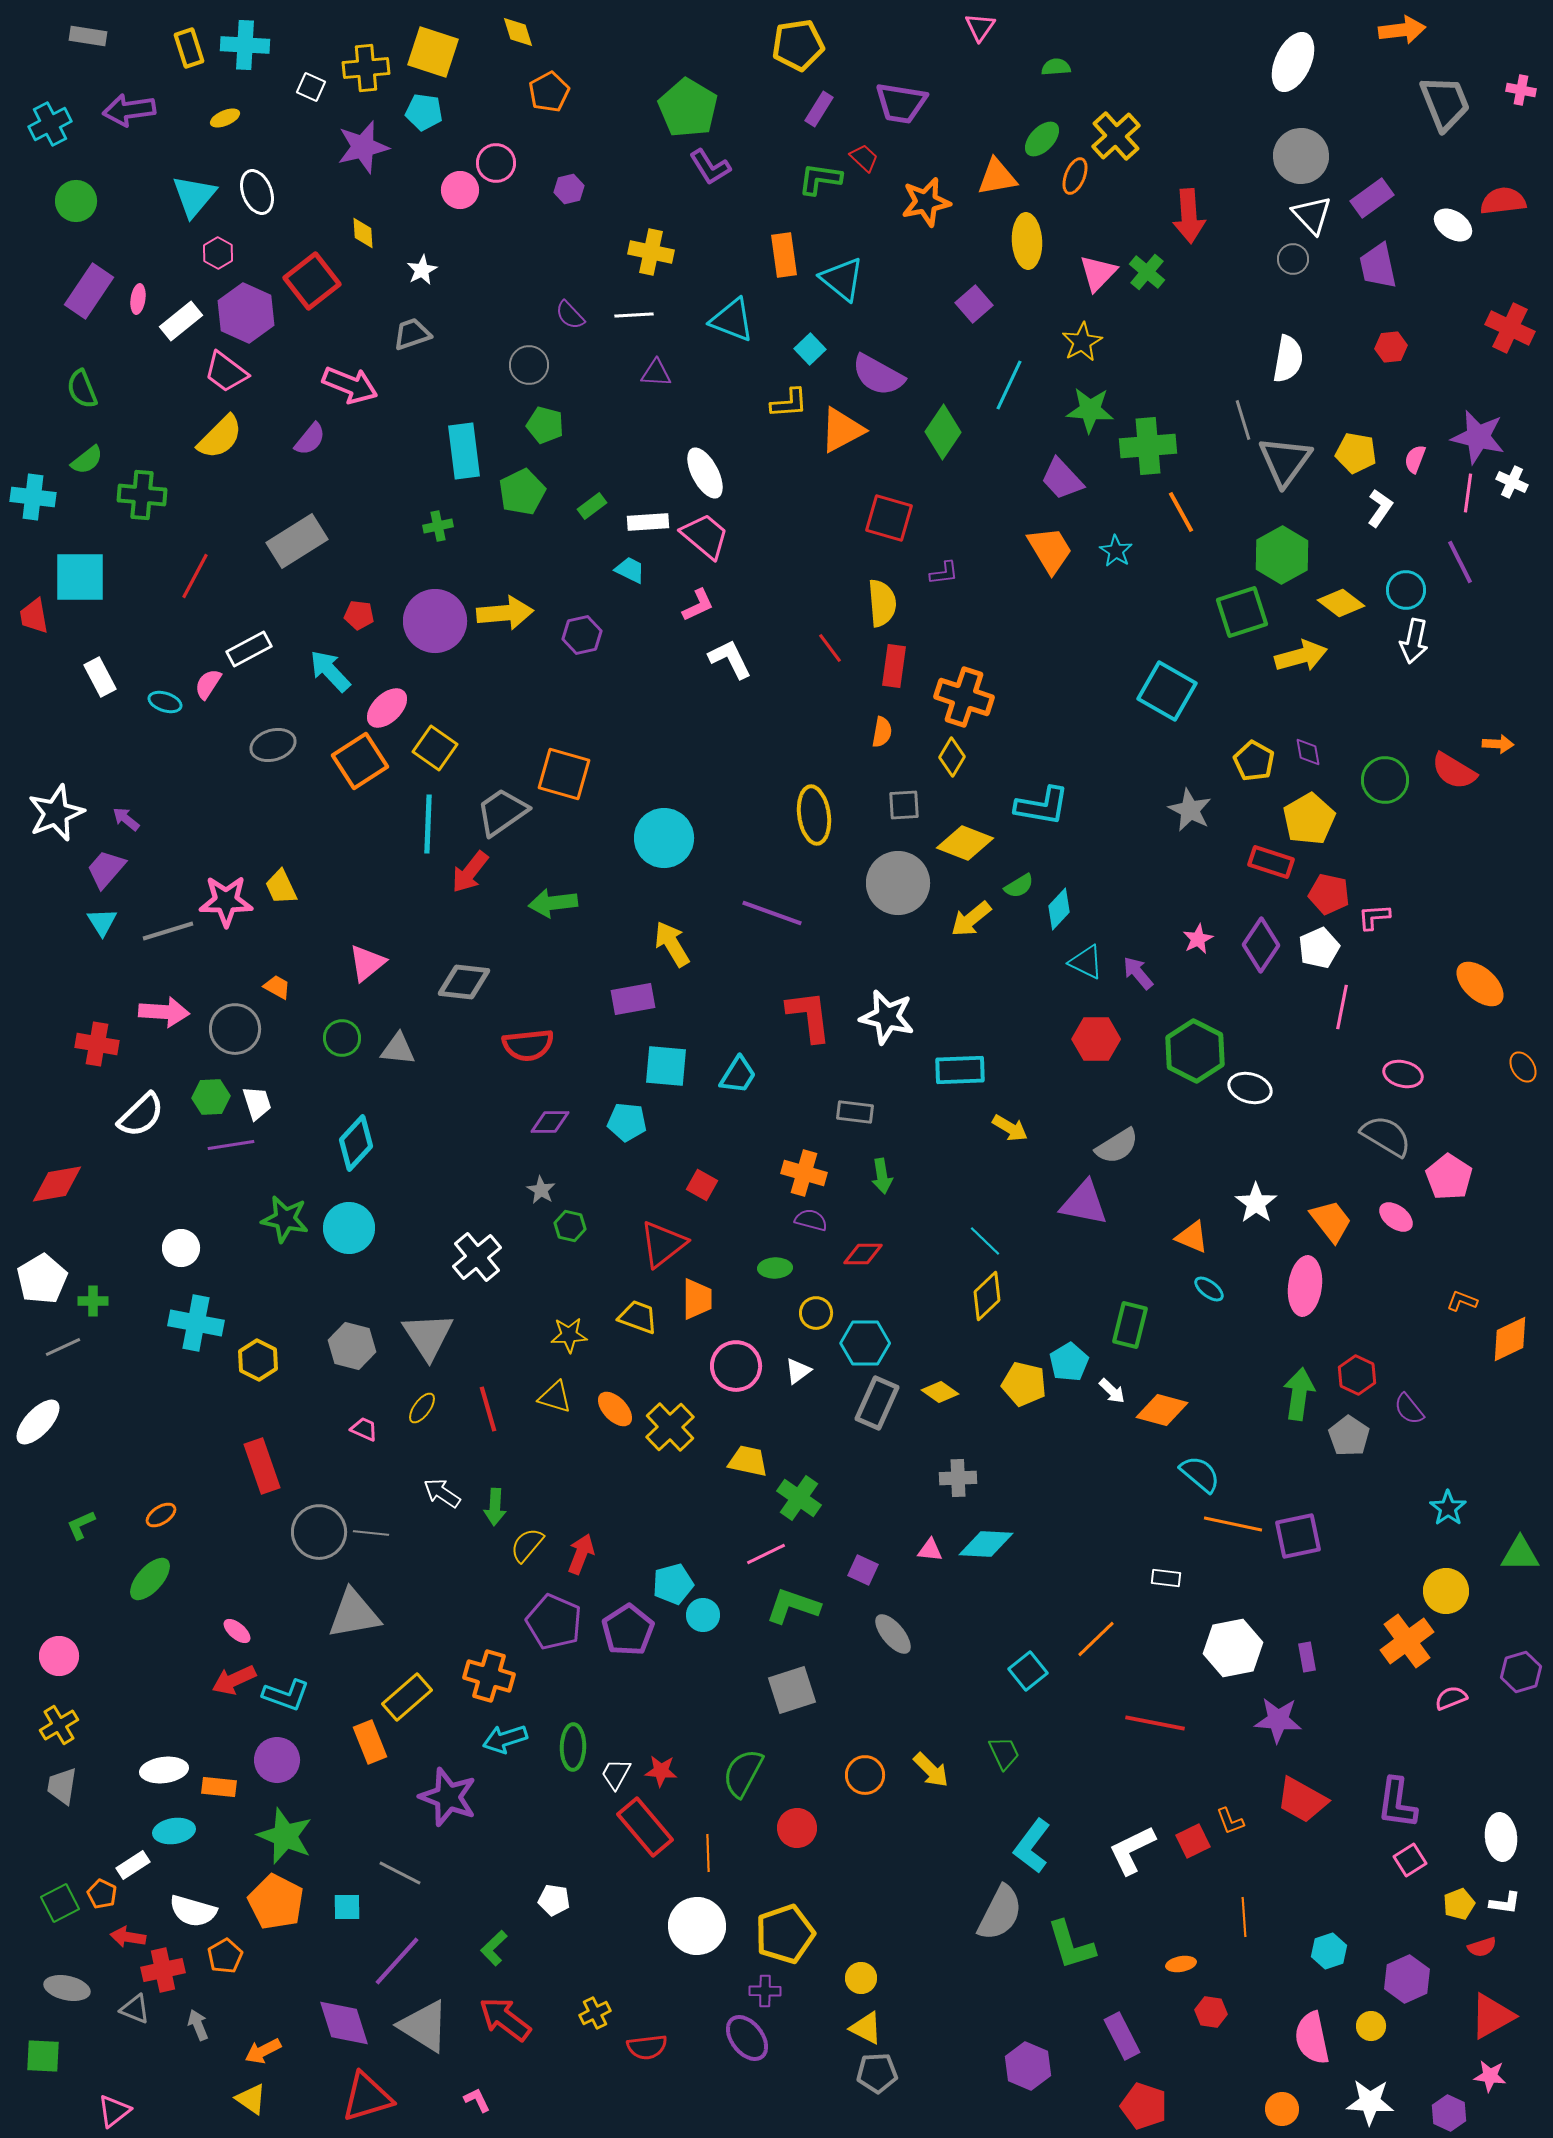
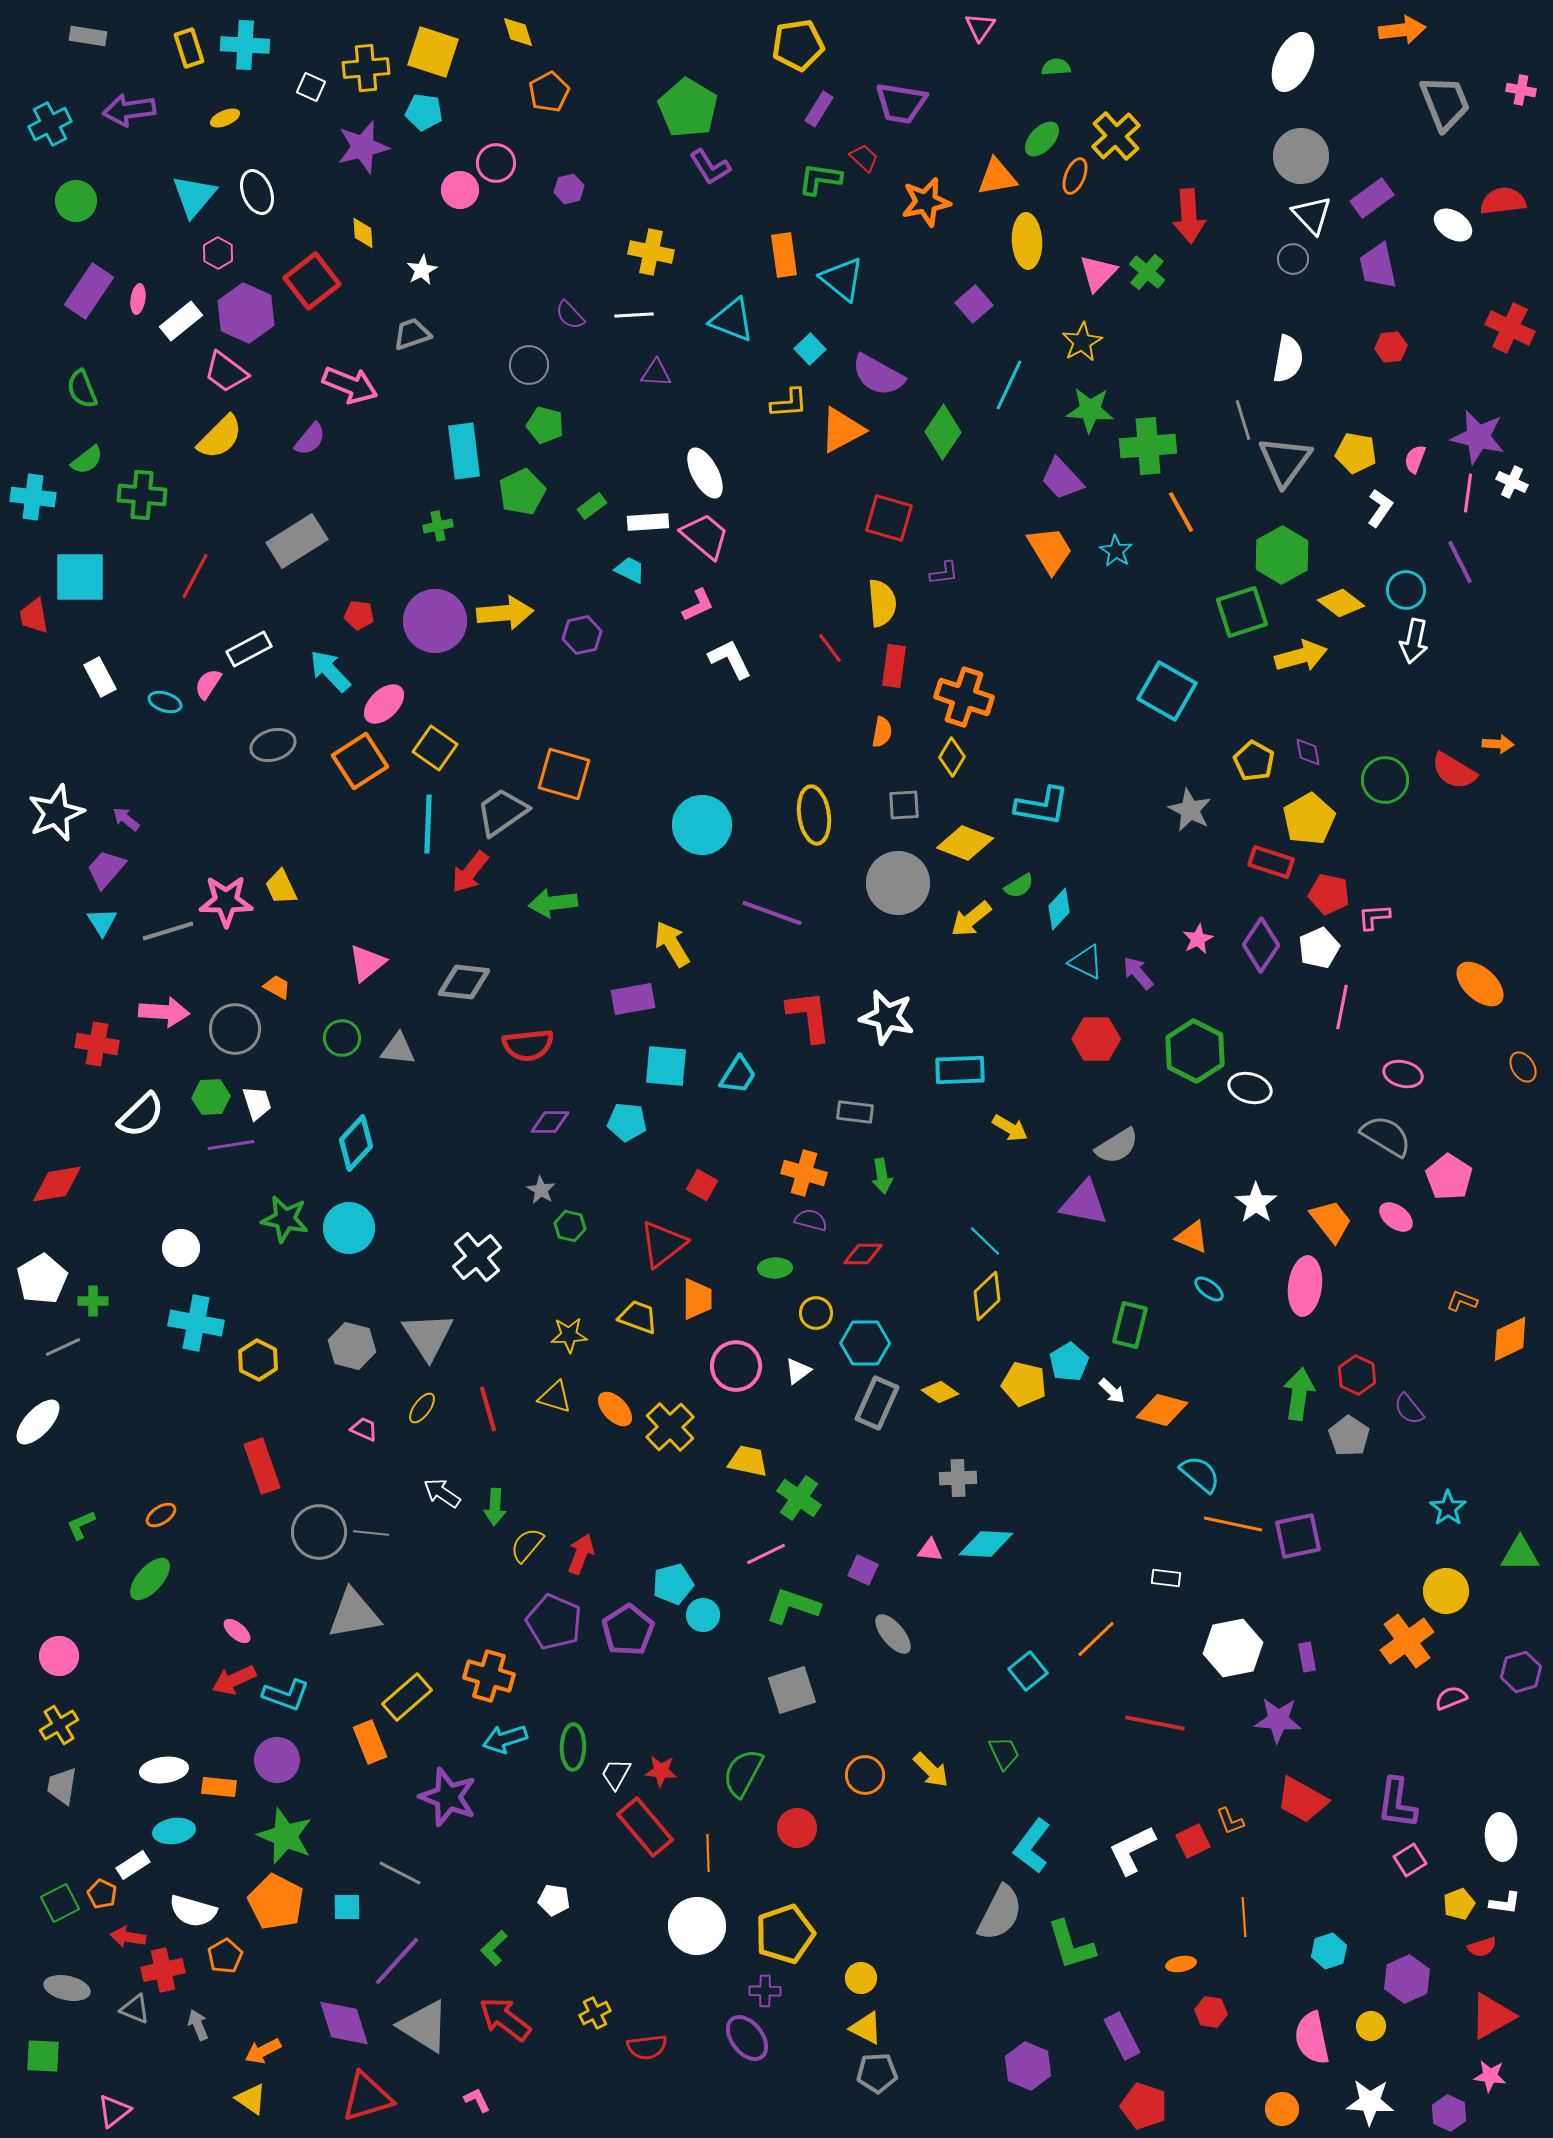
pink ellipse at (387, 708): moved 3 px left, 4 px up
cyan circle at (664, 838): moved 38 px right, 13 px up
